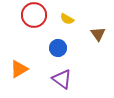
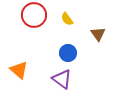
yellow semicircle: rotated 24 degrees clockwise
blue circle: moved 10 px right, 5 px down
orange triangle: moved 1 px down; rotated 48 degrees counterclockwise
